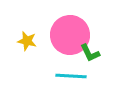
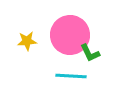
yellow star: rotated 18 degrees counterclockwise
